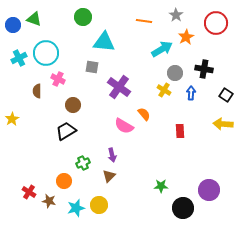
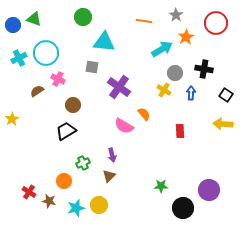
brown semicircle: rotated 56 degrees clockwise
